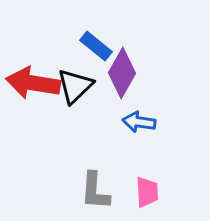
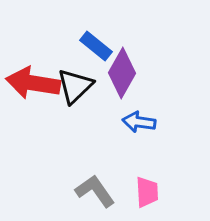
gray L-shape: rotated 141 degrees clockwise
